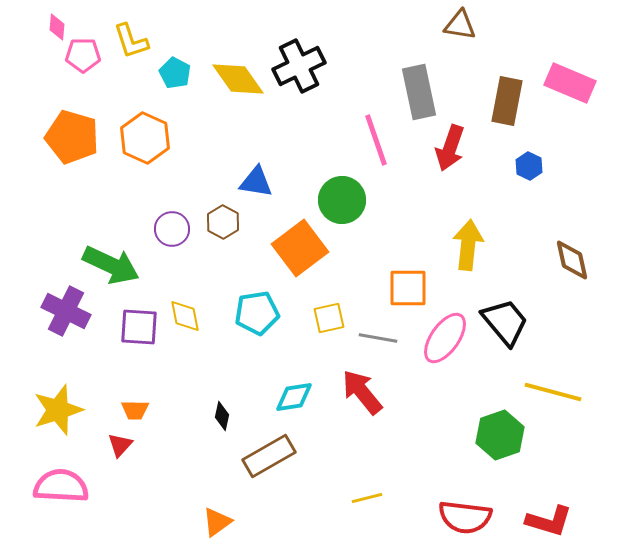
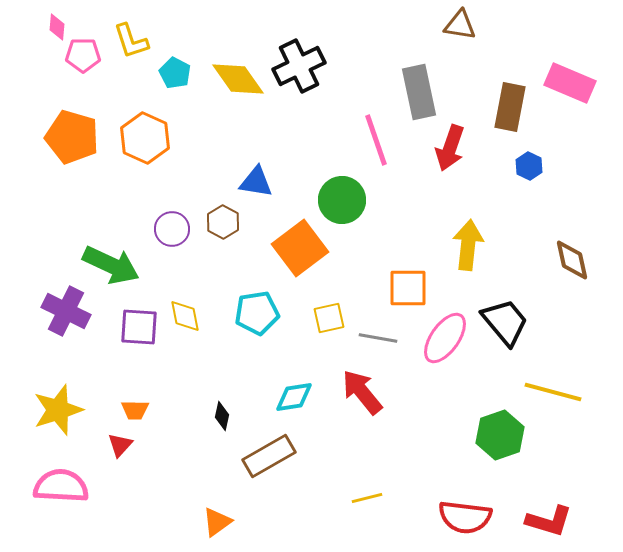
brown rectangle at (507, 101): moved 3 px right, 6 px down
